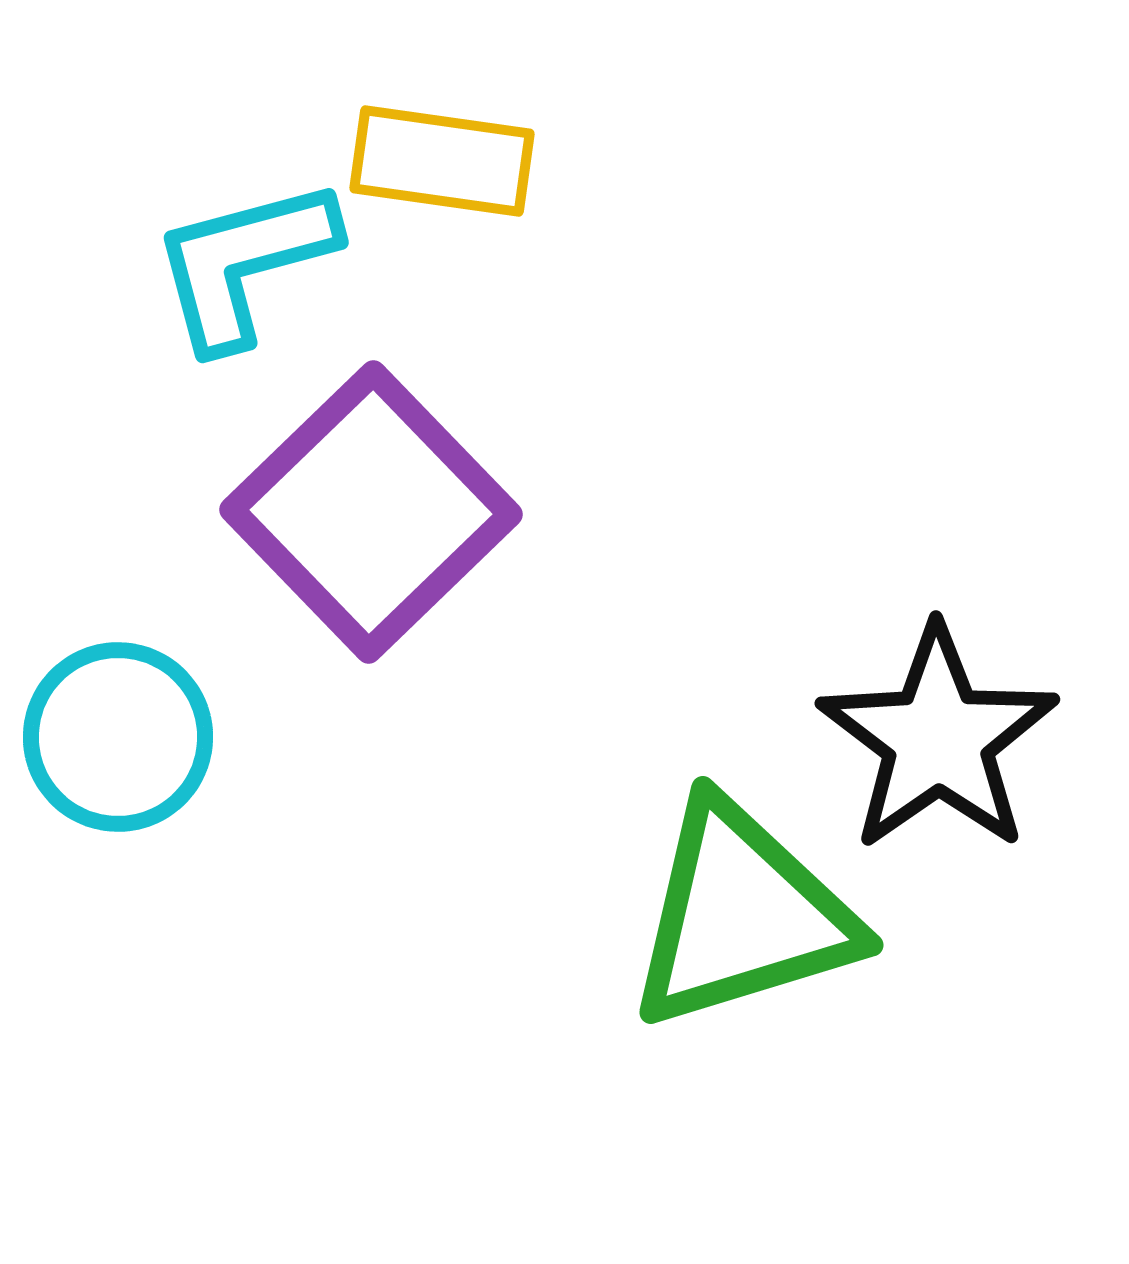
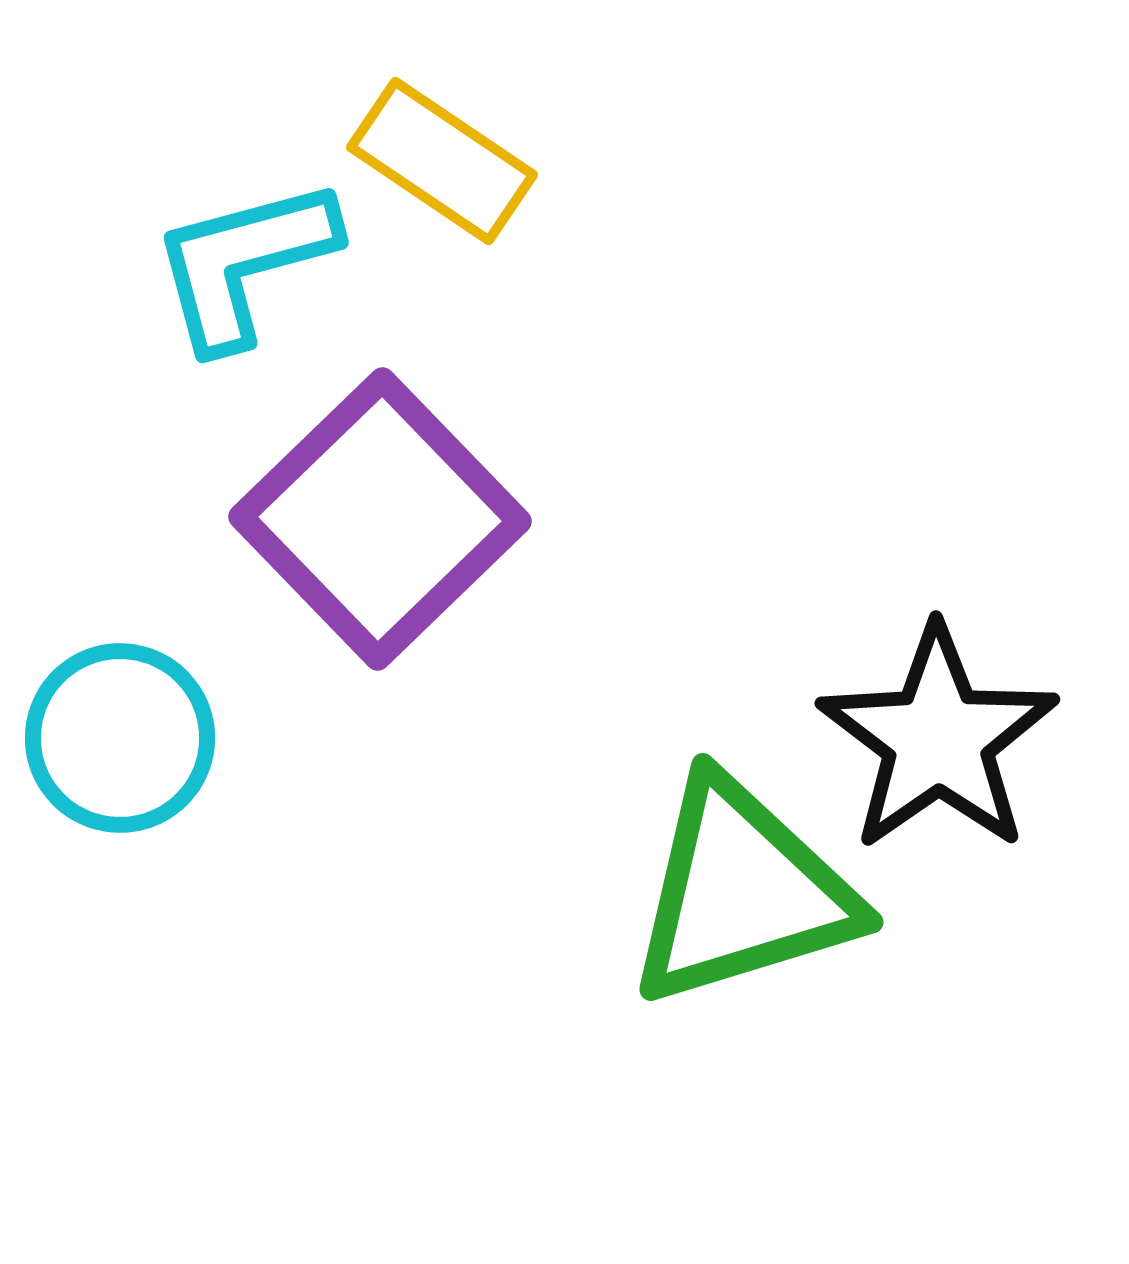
yellow rectangle: rotated 26 degrees clockwise
purple square: moved 9 px right, 7 px down
cyan circle: moved 2 px right, 1 px down
green triangle: moved 23 px up
